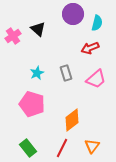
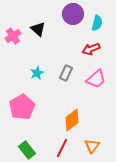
red arrow: moved 1 px right, 1 px down
gray rectangle: rotated 42 degrees clockwise
pink pentagon: moved 10 px left, 3 px down; rotated 25 degrees clockwise
green rectangle: moved 1 px left, 2 px down
